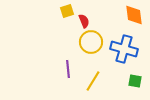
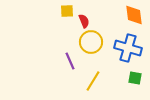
yellow square: rotated 16 degrees clockwise
blue cross: moved 4 px right, 1 px up
purple line: moved 2 px right, 8 px up; rotated 18 degrees counterclockwise
green square: moved 3 px up
